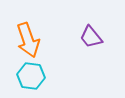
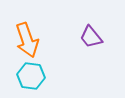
orange arrow: moved 1 px left
